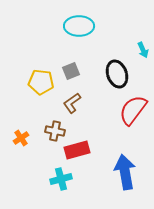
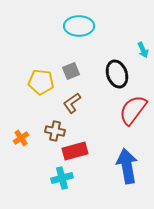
red rectangle: moved 2 px left, 1 px down
blue arrow: moved 2 px right, 6 px up
cyan cross: moved 1 px right, 1 px up
